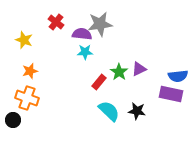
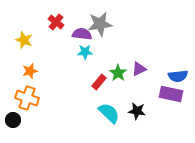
green star: moved 1 px left, 1 px down
cyan semicircle: moved 2 px down
